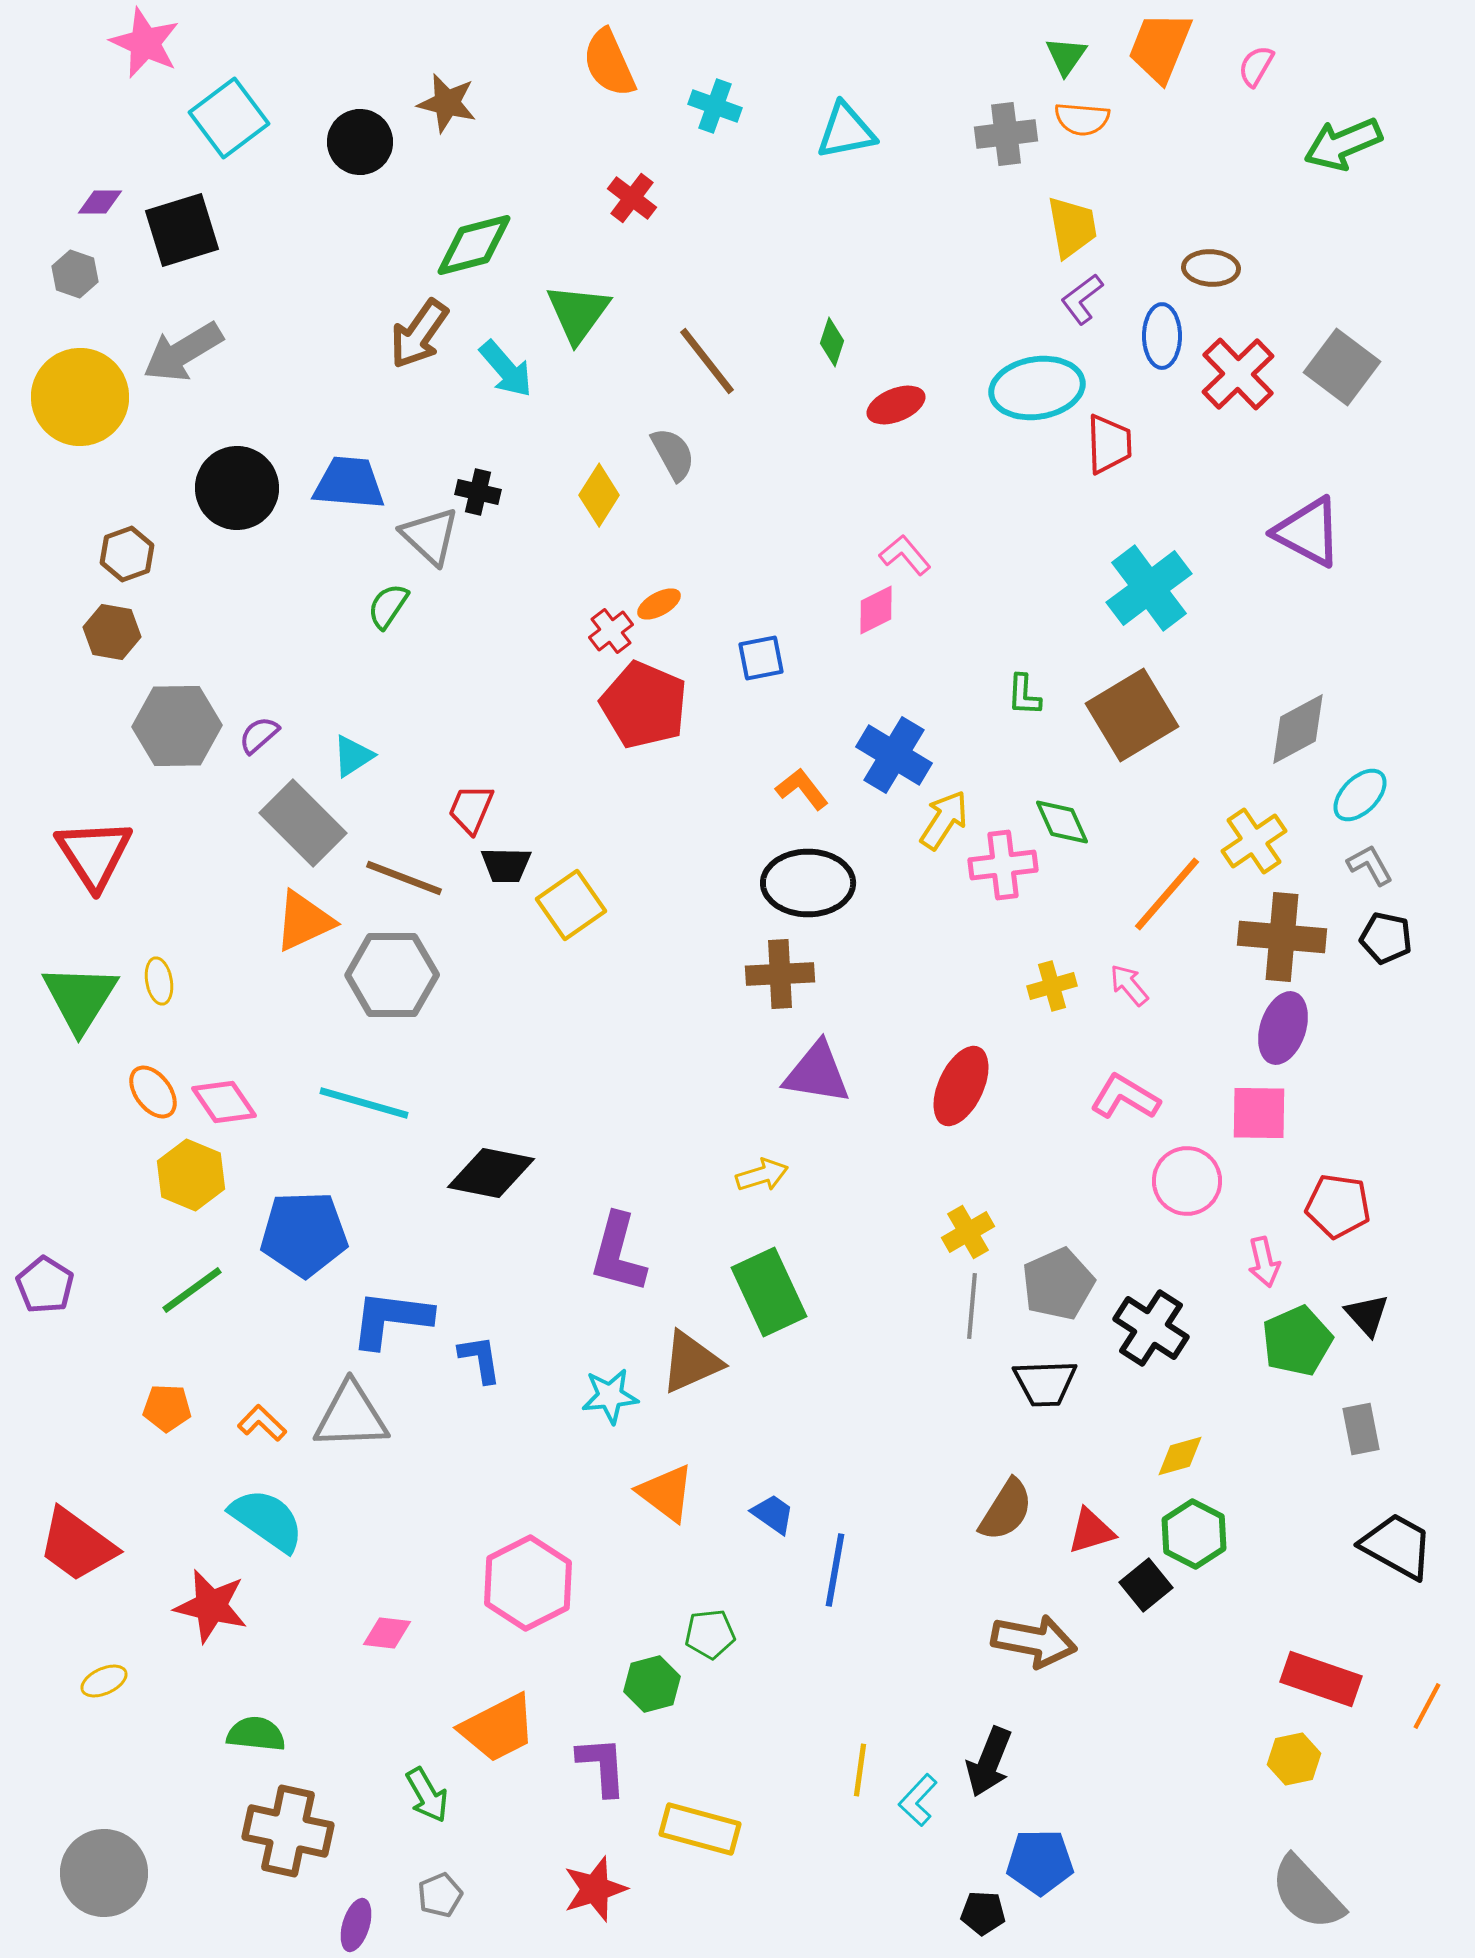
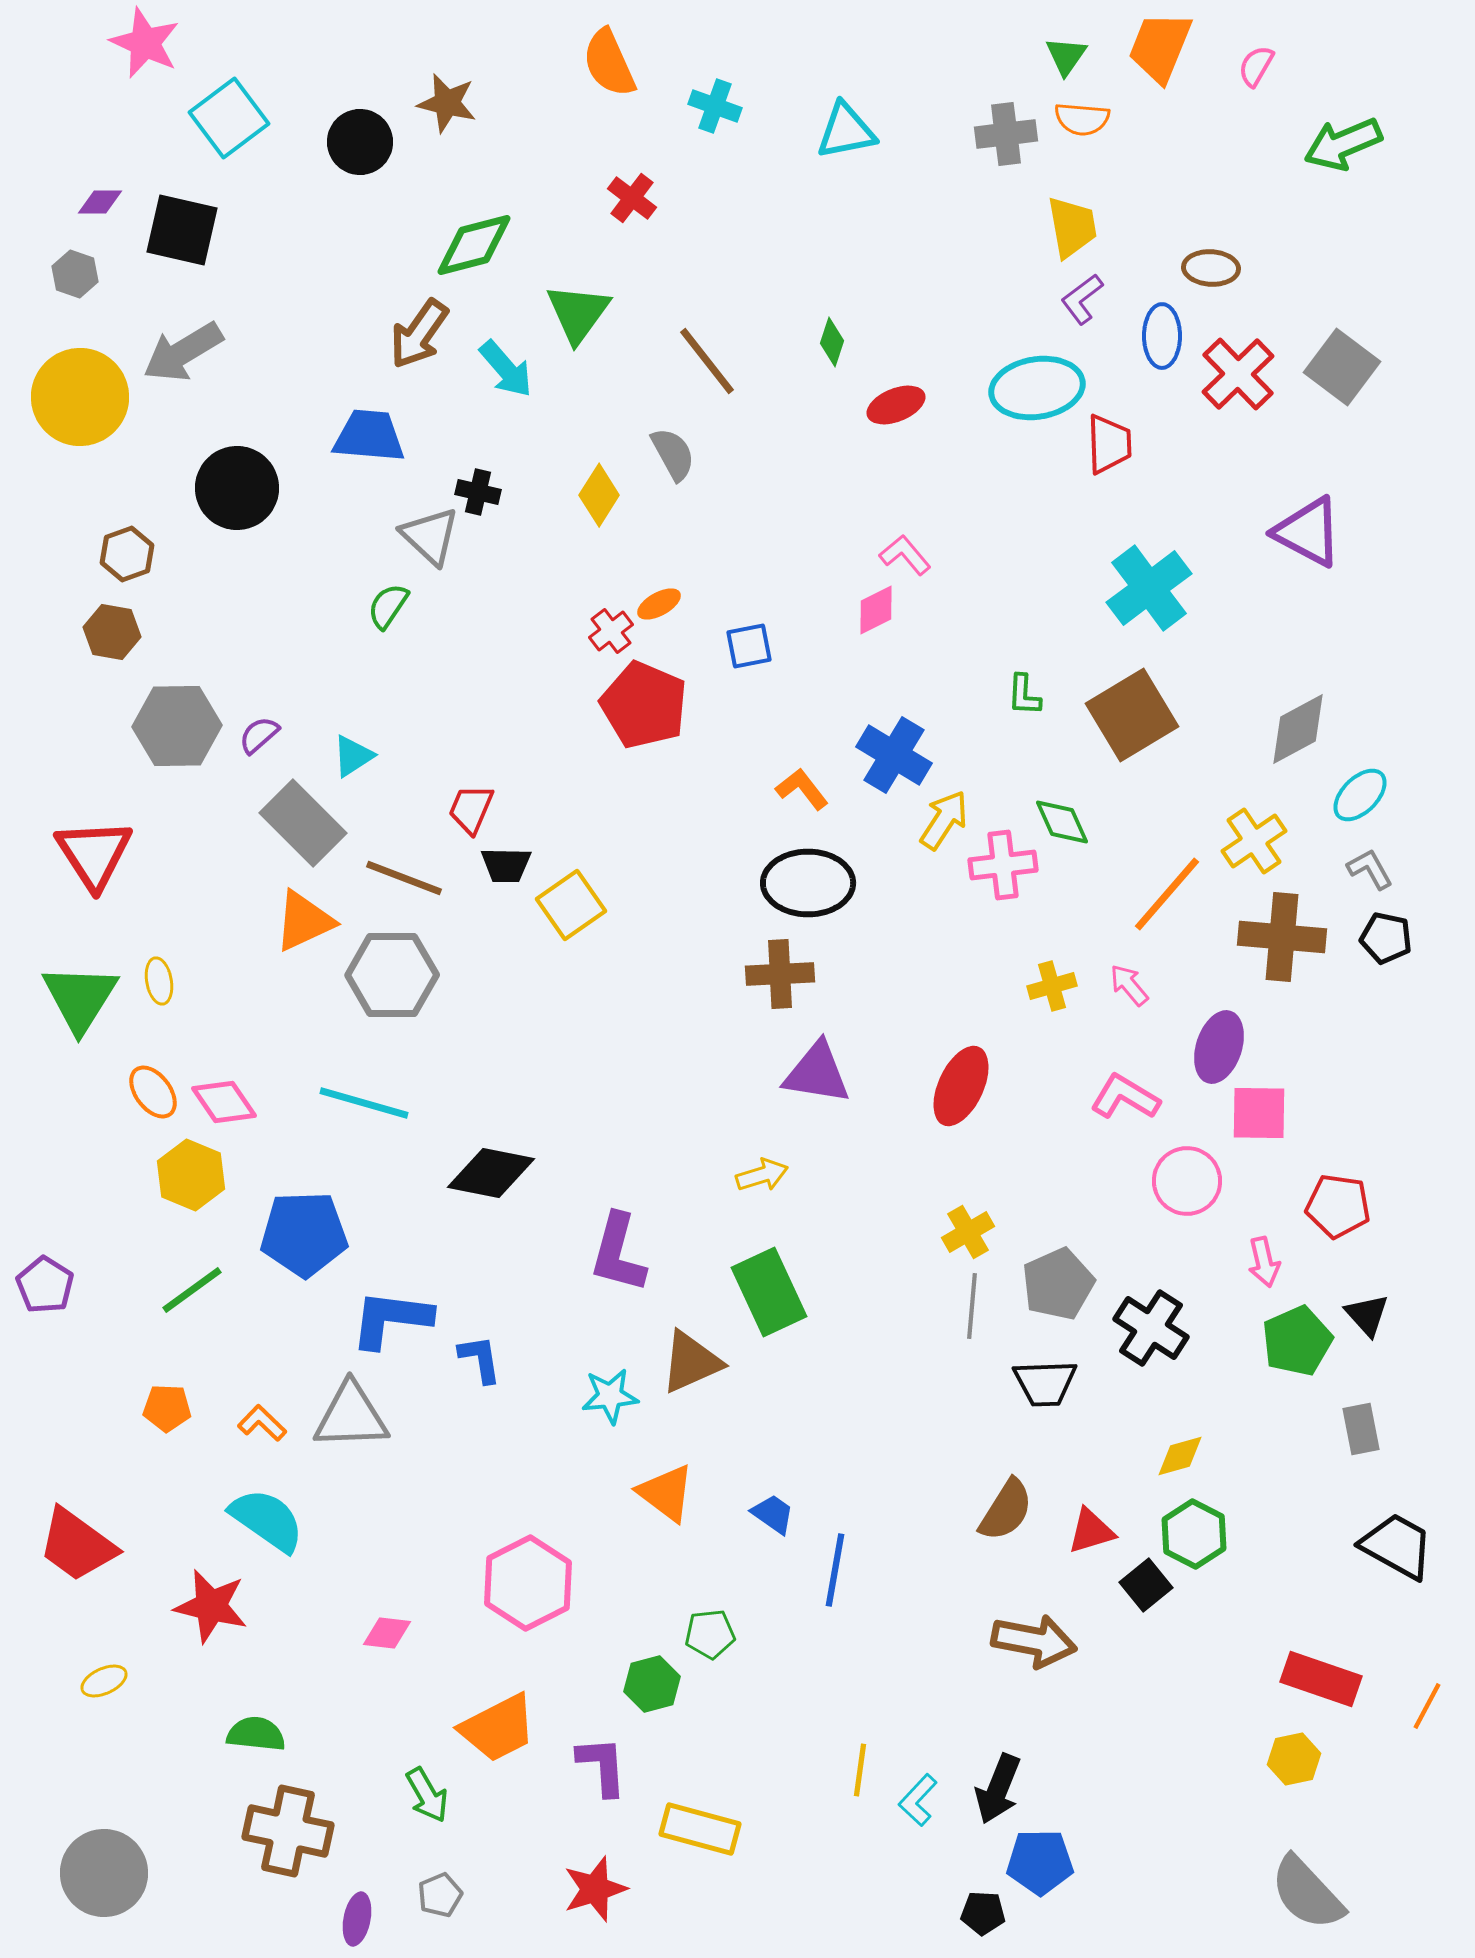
black square at (182, 230): rotated 30 degrees clockwise
blue trapezoid at (349, 483): moved 20 px right, 47 px up
blue square at (761, 658): moved 12 px left, 12 px up
gray L-shape at (1370, 865): moved 4 px down
purple ellipse at (1283, 1028): moved 64 px left, 19 px down
black arrow at (989, 1762): moved 9 px right, 27 px down
purple ellipse at (356, 1925): moved 1 px right, 6 px up; rotated 6 degrees counterclockwise
